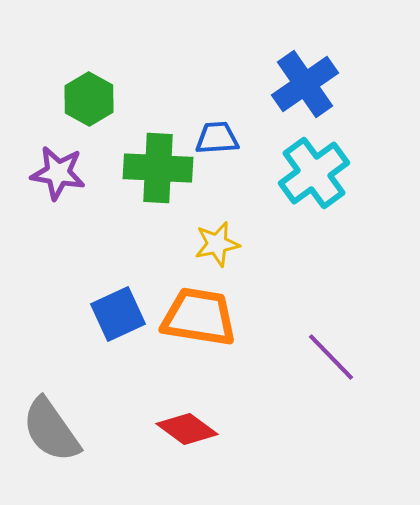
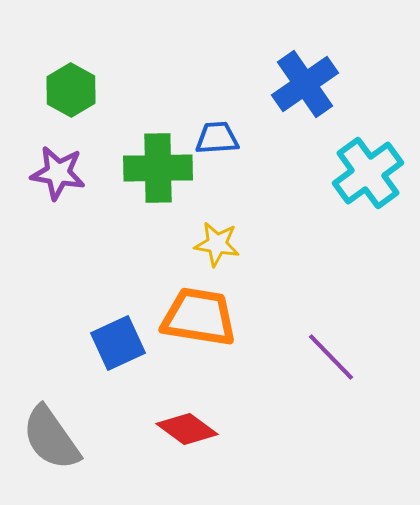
green hexagon: moved 18 px left, 9 px up
green cross: rotated 4 degrees counterclockwise
cyan cross: moved 54 px right
yellow star: rotated 21 degrees clockwise
blue square: moved 29 px down
gray semicircle: moved 8 px down
